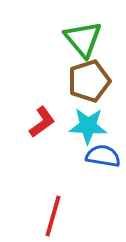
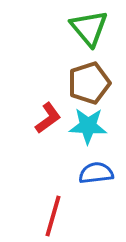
green triangle: moved 6 px right, 11 px up
brown pentagon: moved 2 px down
red L-shape: moved 6 px right, 4 px up
blue semicircle: moved 7 px left, 17 px down; rotated 16 degrees counterclockwise
